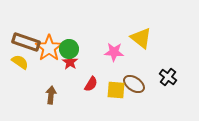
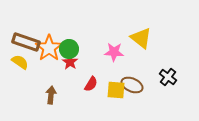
brown ellipse: moved 2 px left, 1 px down; rotated 10 degrees counterclockwise
